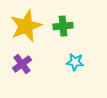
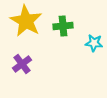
yellow star: moved 5 px up; rotated 20 degrees counterclockwise
cyan star: moved 19 px right, 19 px up
